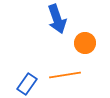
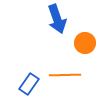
orange line: rotated 8 degrees clockwise
blue rectangle: moved 2 px right
